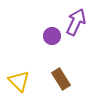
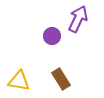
purple arrow: moved 2 px right, 3 px up
yellow triangle: rotated 35 degrees counterclockwise
